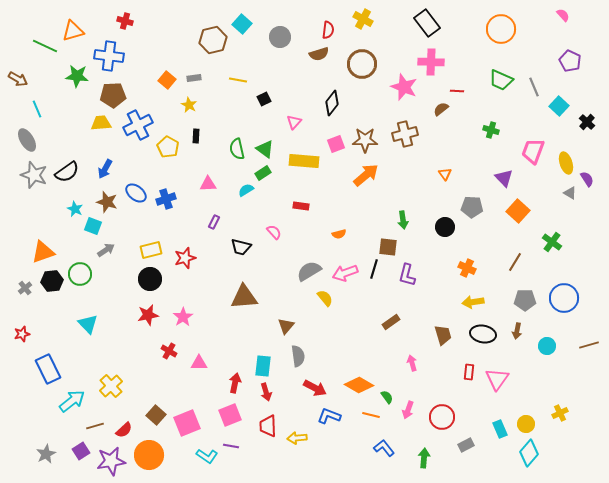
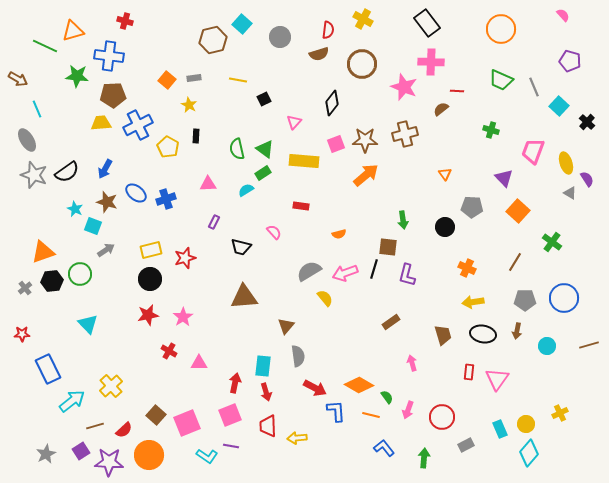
purple pentagon at (570, 61): rotated 10 degrees counterclockwise
red star at (22, 334): rotated 14 degrees clockwise
blue L-shape at (329, 416): moved 7 px right, 5 px up; rotated 65 degrees clockwise
purple star at (111, 461): moved 2 px left, 1 px down; rotated 12 degrees clockwise
